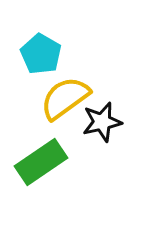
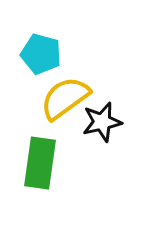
cyan pentagon: rotated 15 degrees counterclockwise
green rectangle: moved 1 px left, 1 px down; rotated 48 degrees counterclockwise
